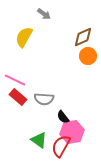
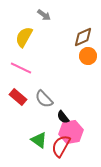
gray arrow: moved 1 px down
pink line: moved 6 px right, 12 px up
gray semicircle: rotated 42 degrees clockwise
pink hexagon: moved 1 px left
